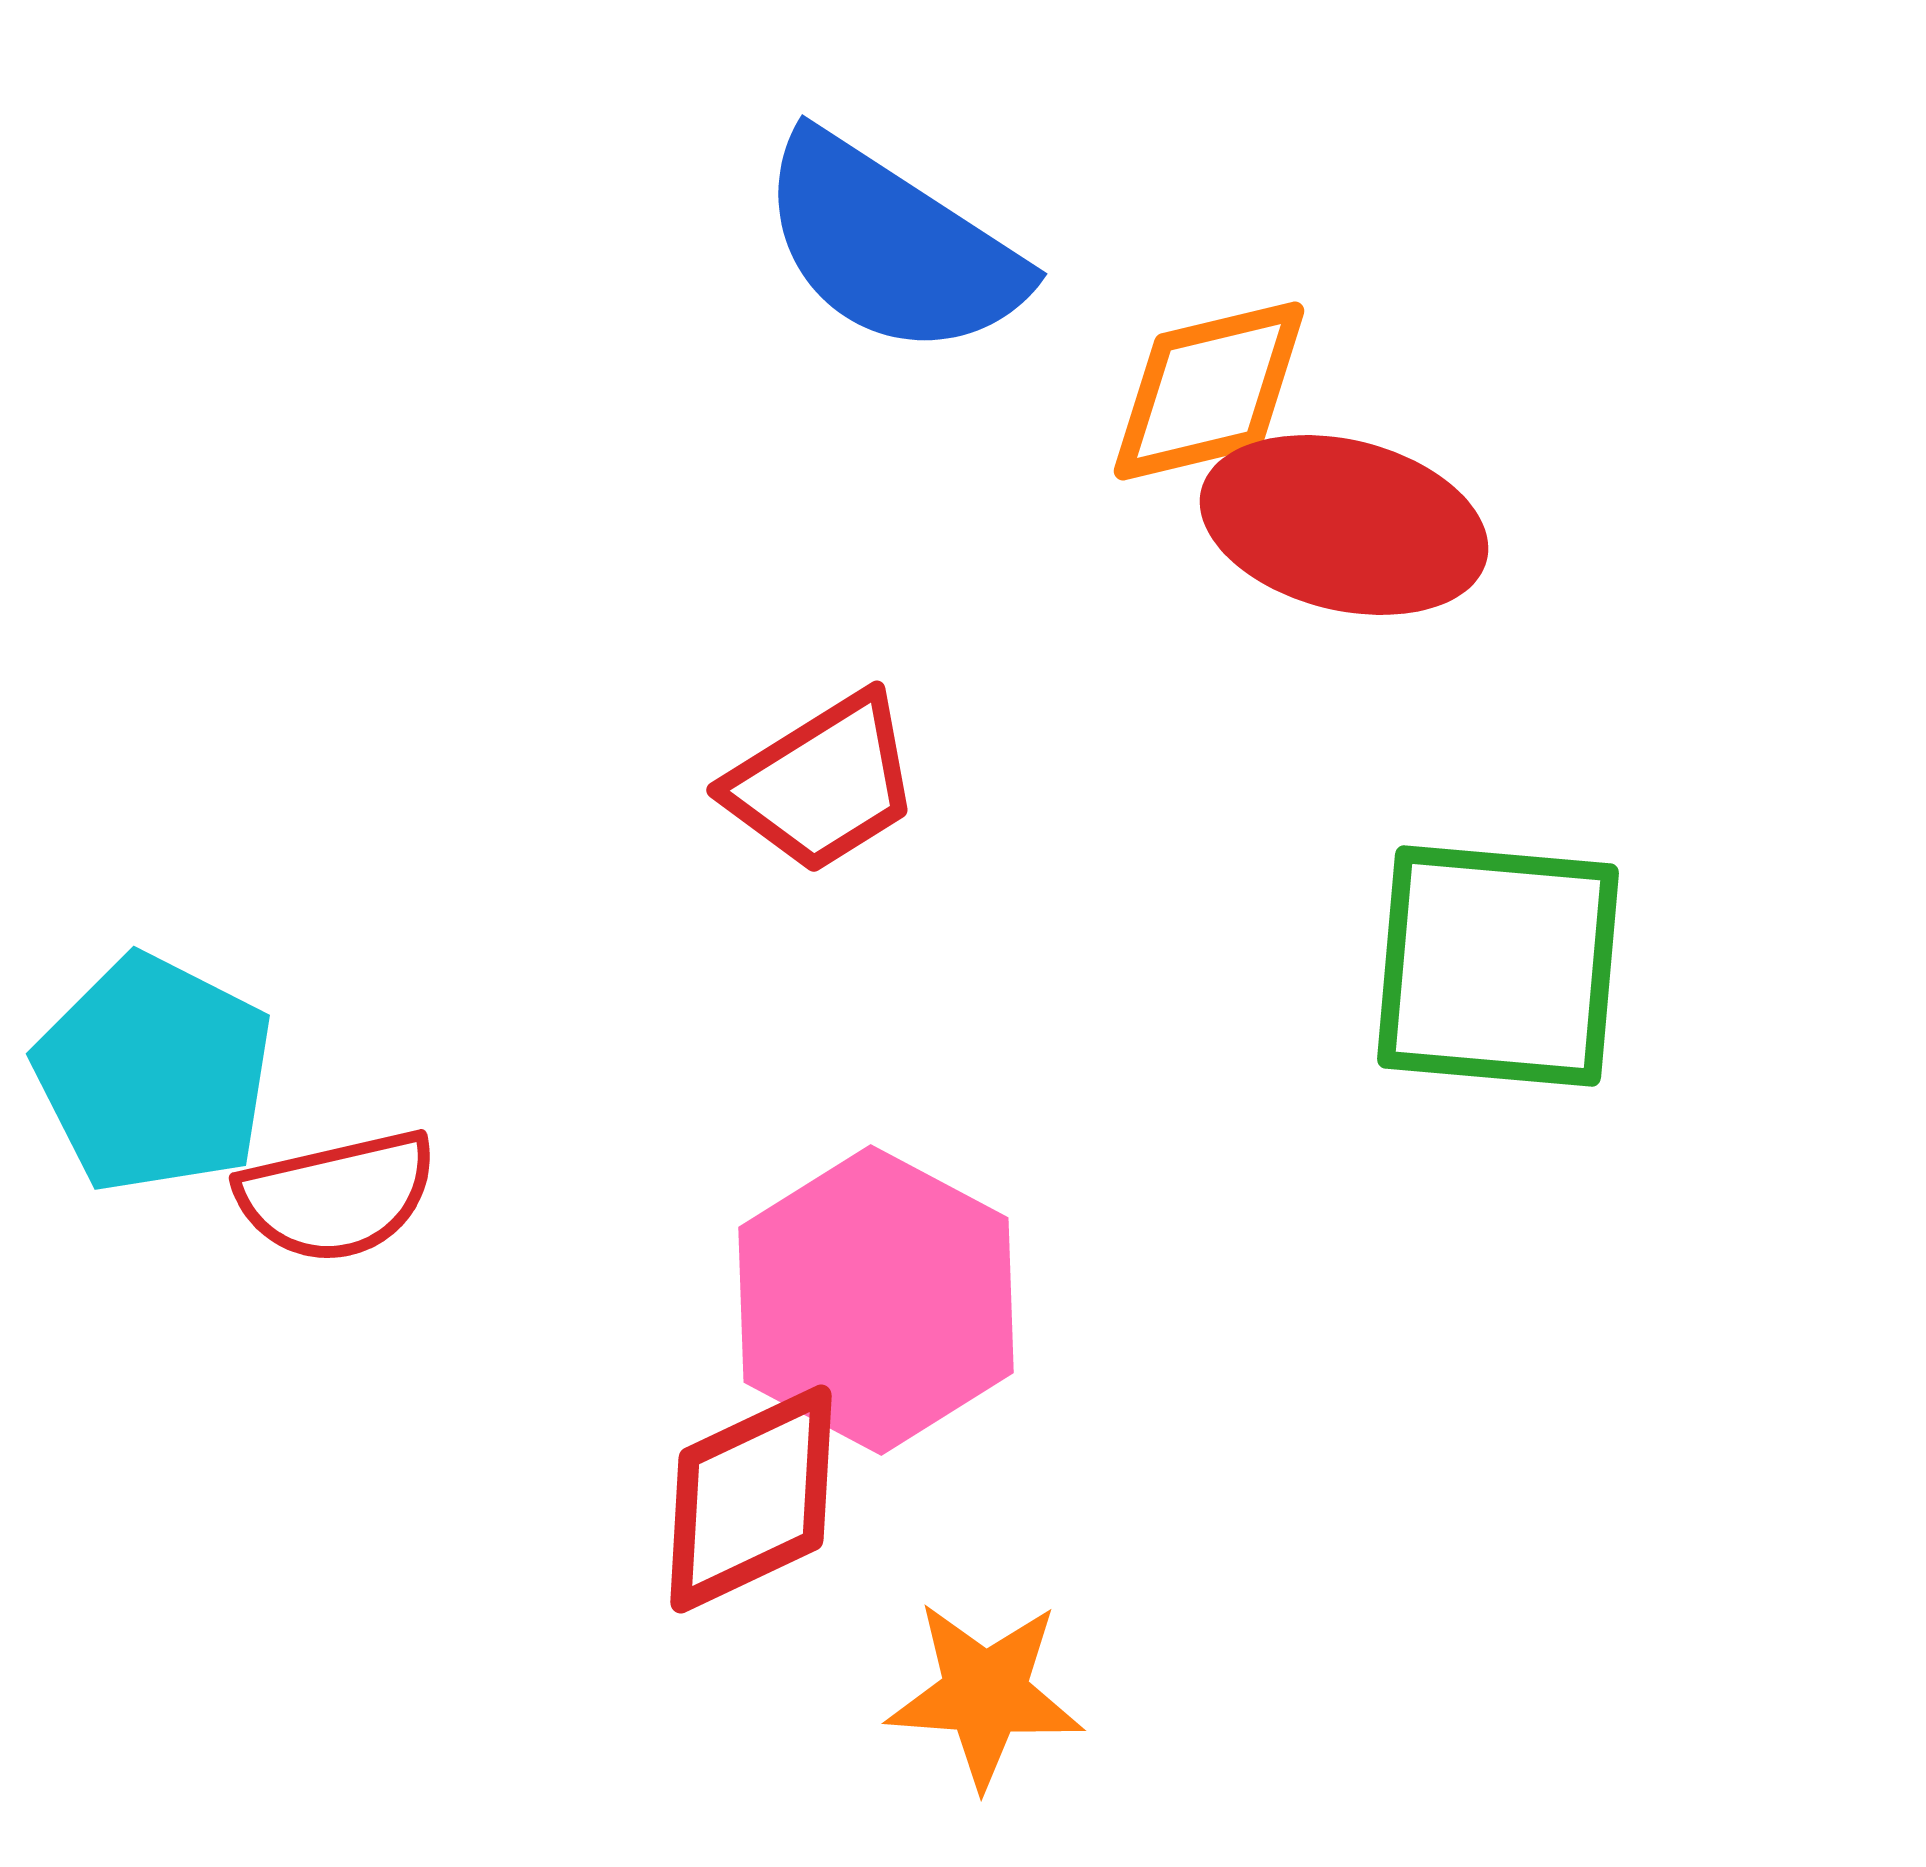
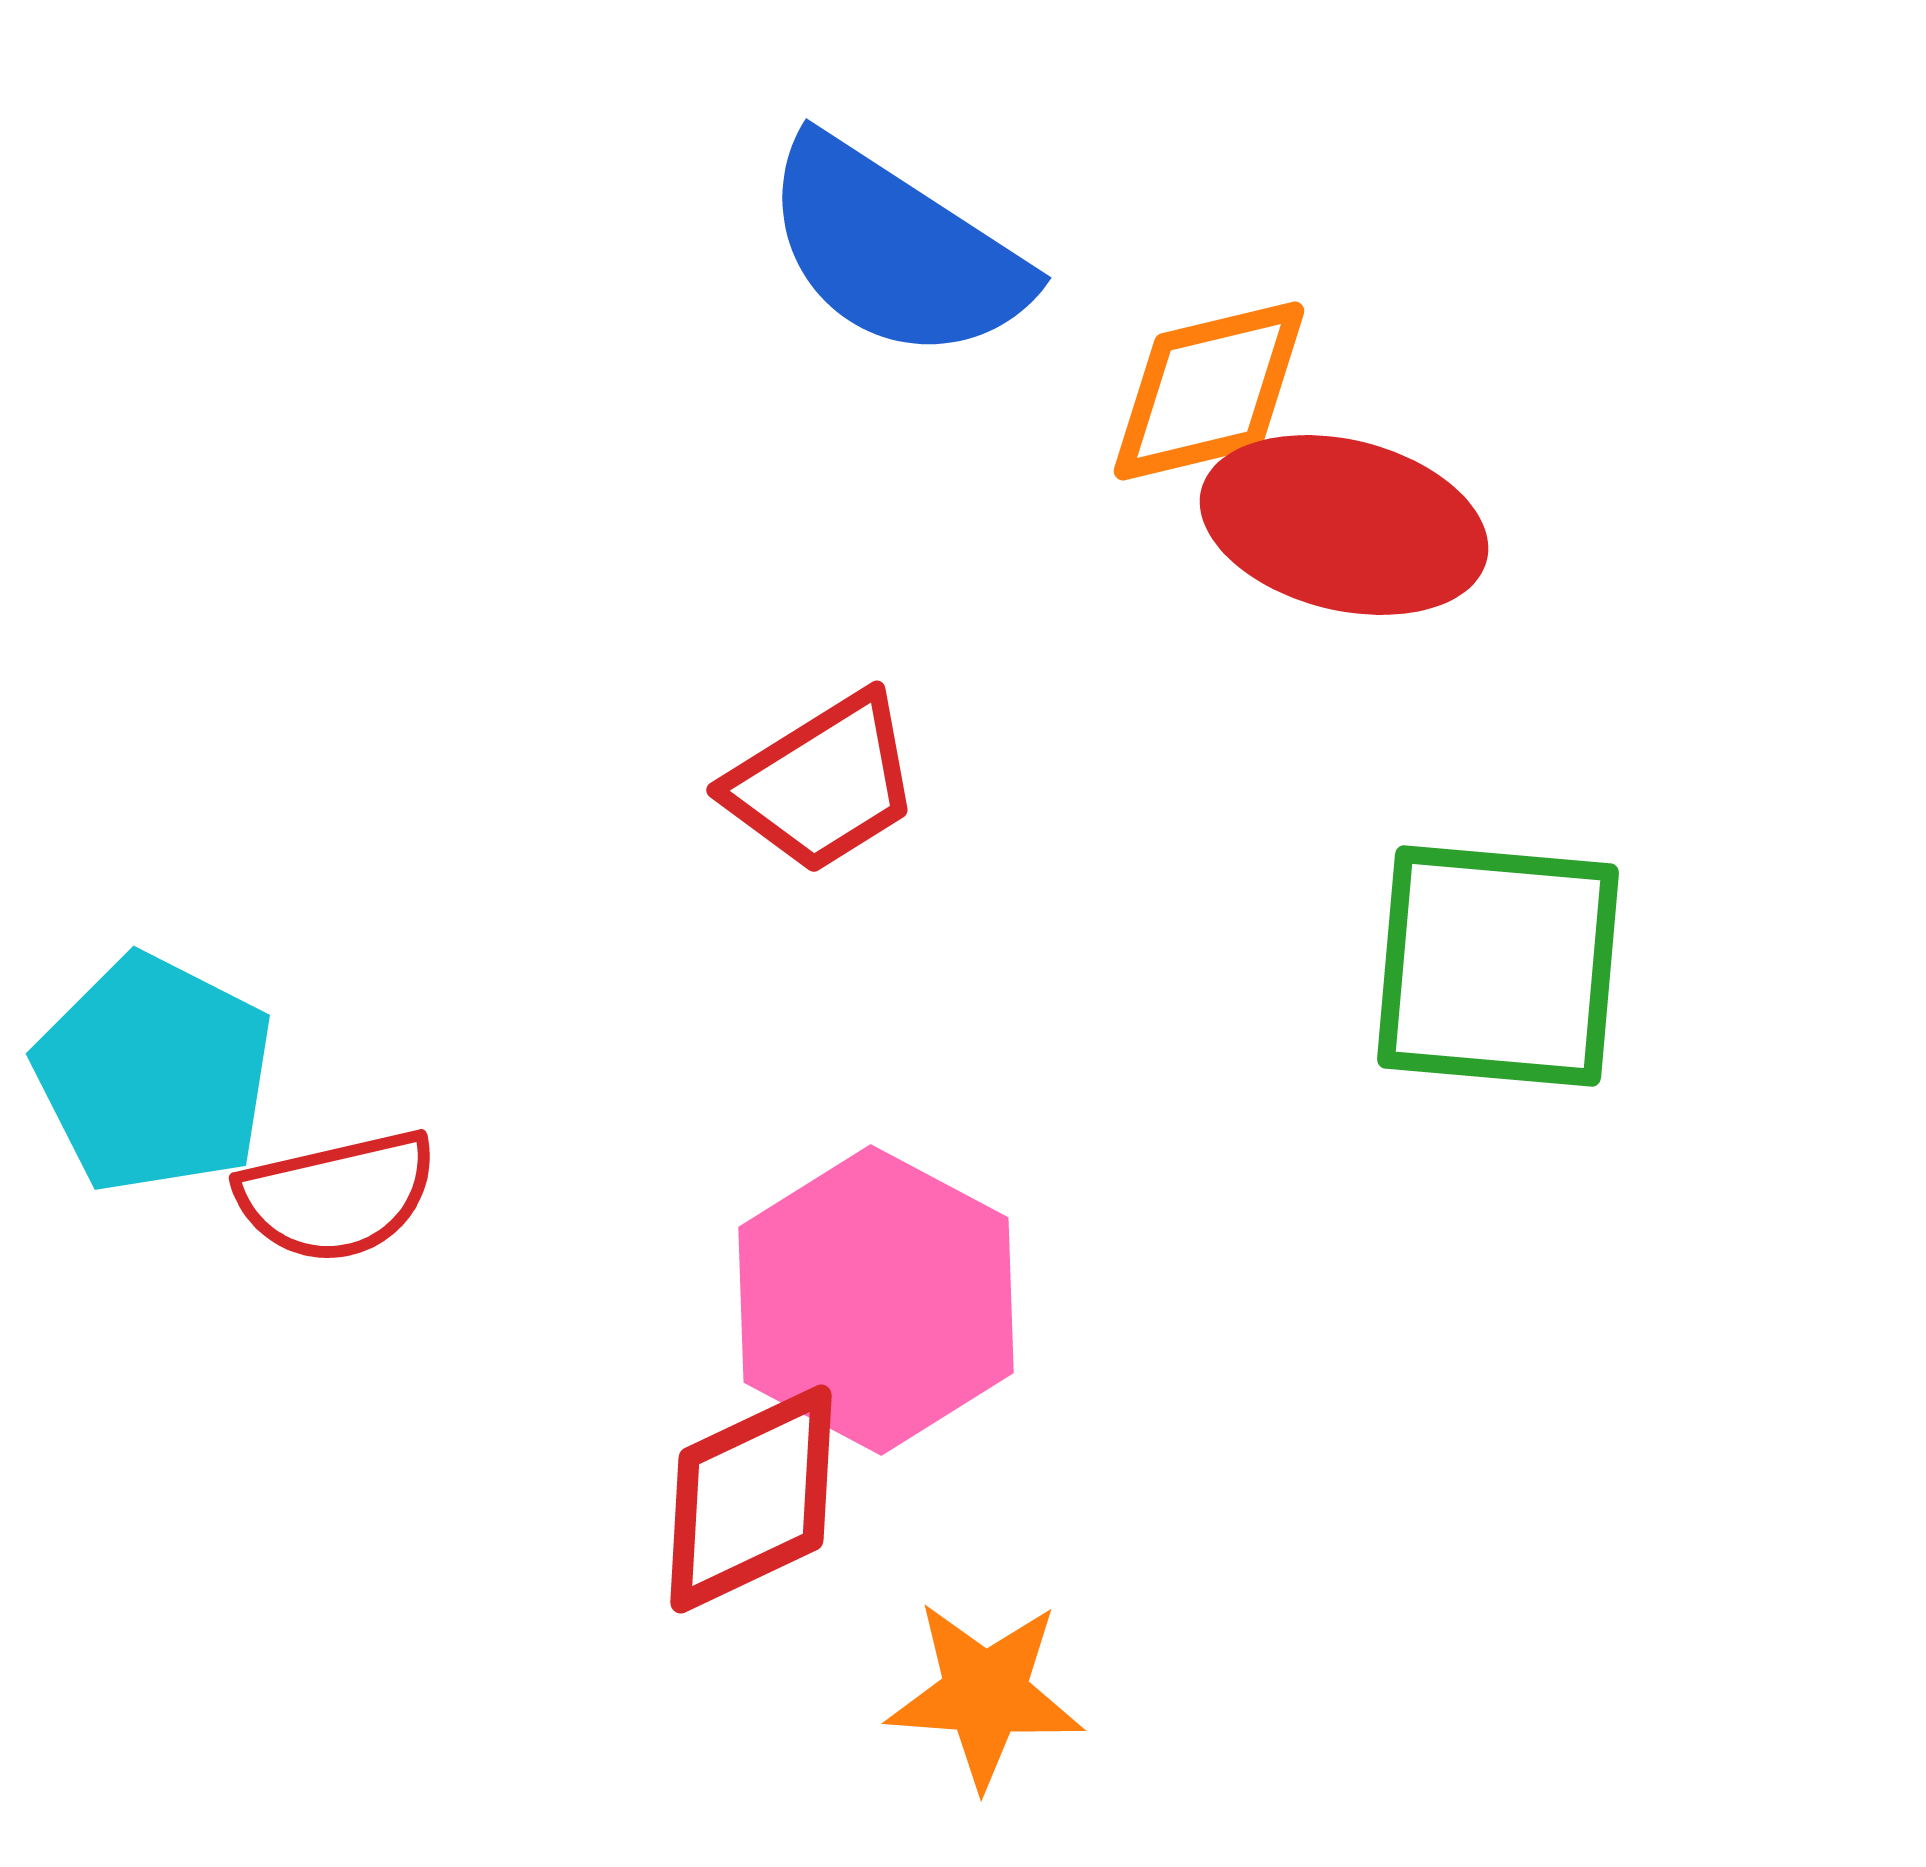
blue semicircle: moved 4 px right, 4 px down
